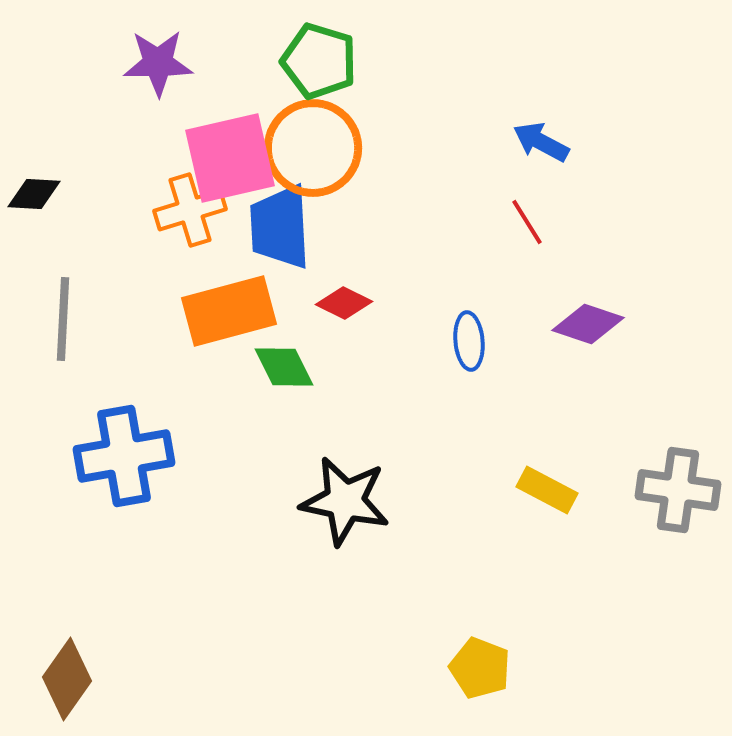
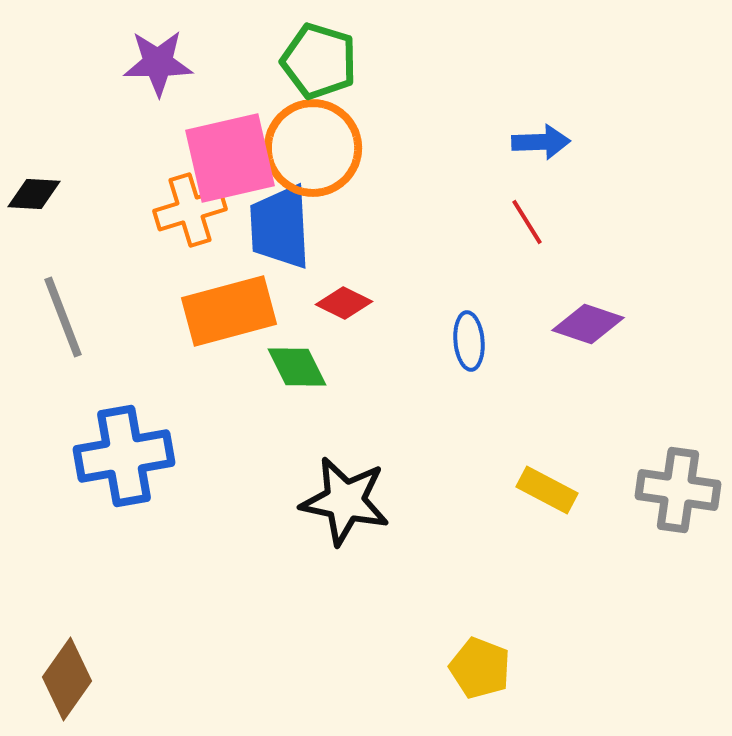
blue arrow: rotated 150 degrees clockwise
gray line: moved 2 px up; rotated 24 degrees counterclockwise
green diamond: moved 13 px right
